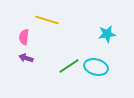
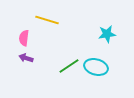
pink semicircle: moved 1 px down
